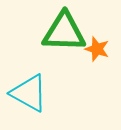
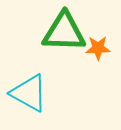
orange star: moved 1 px right, 1 px up; rotated 20 degrees counterclockwise
